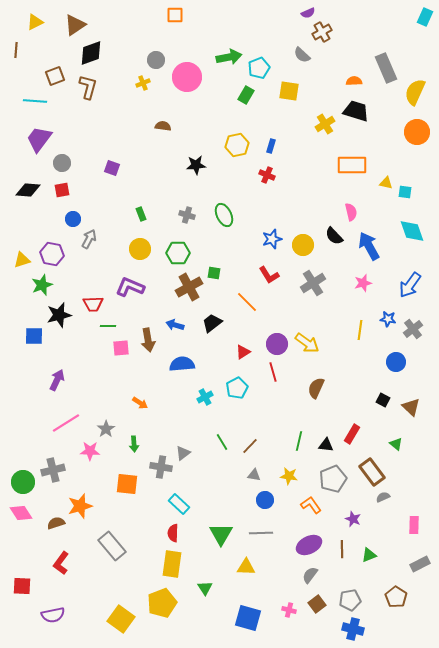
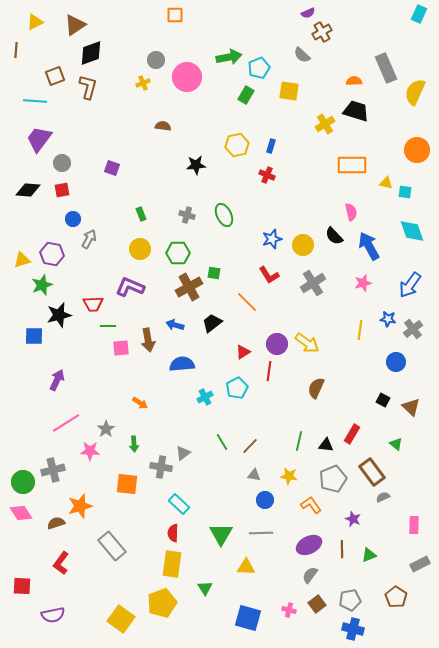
cyan rectangle at (425, 17): moved 6 px left, 3 px up
orange circle at (417, 132): moved 18 px down
red line at (273, 372): moved 4 px left, 1 px up; rotated 24 degrees clockwise
